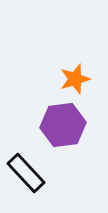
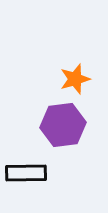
black rectangle: rotated 48 degrees counterclockwise
